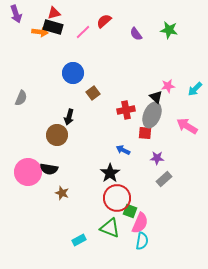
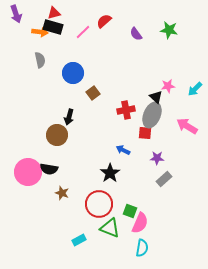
gray semicircle: moved 19 px right, 38 px up; rotated 35 degrees counterclockwise
red circle: moved 18 px left, 6 px down
cyan semicircle: moved 7 px down
